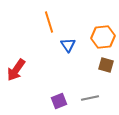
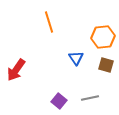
blue triangle: moved 8 px right, 13 px down
purple square: rotated 28 degrees counterclockwise
